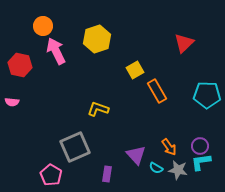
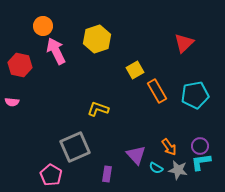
cyan pentagon: moved 12 px left; rotated 12 degrees counterclockwise
